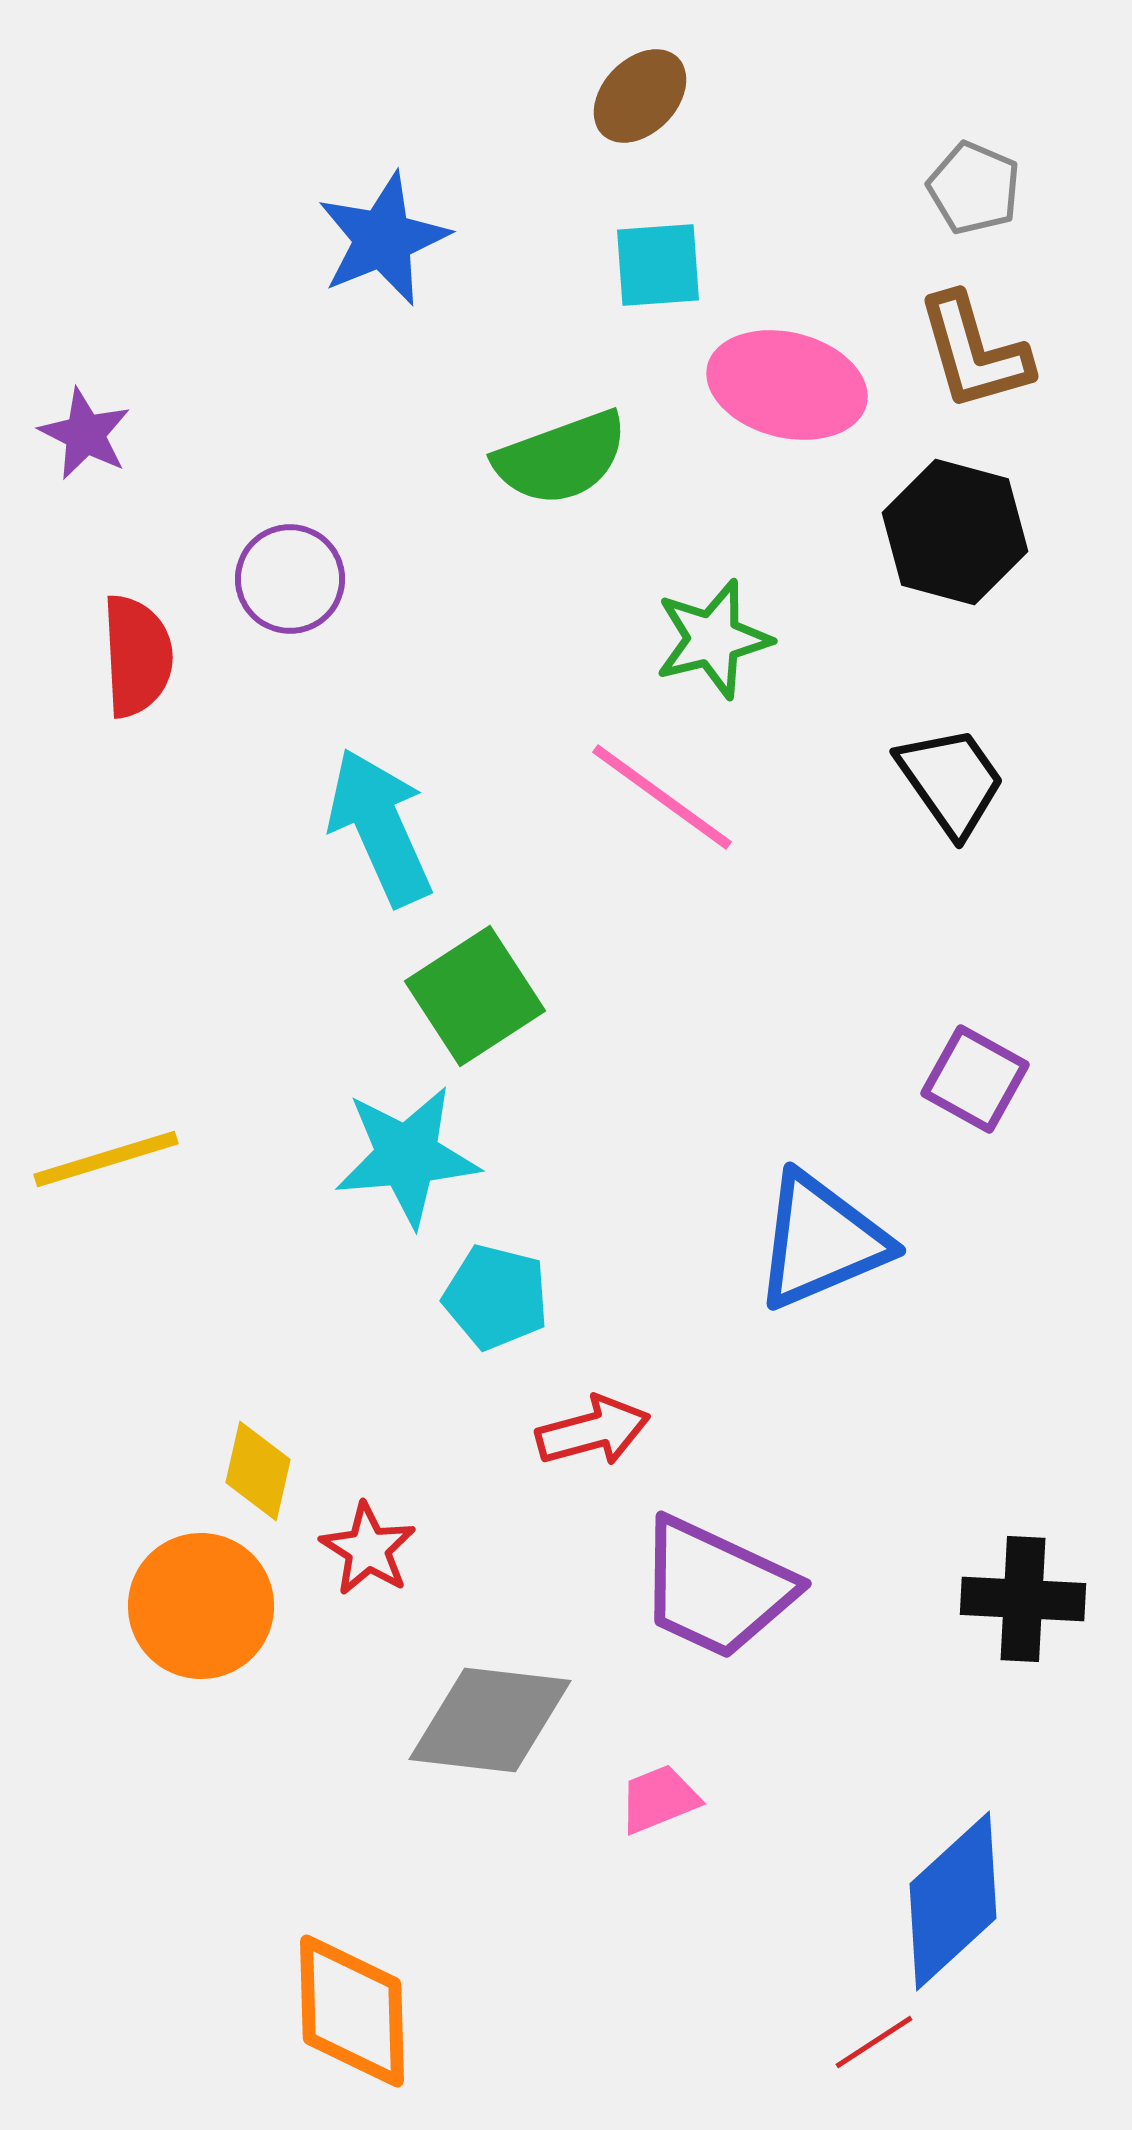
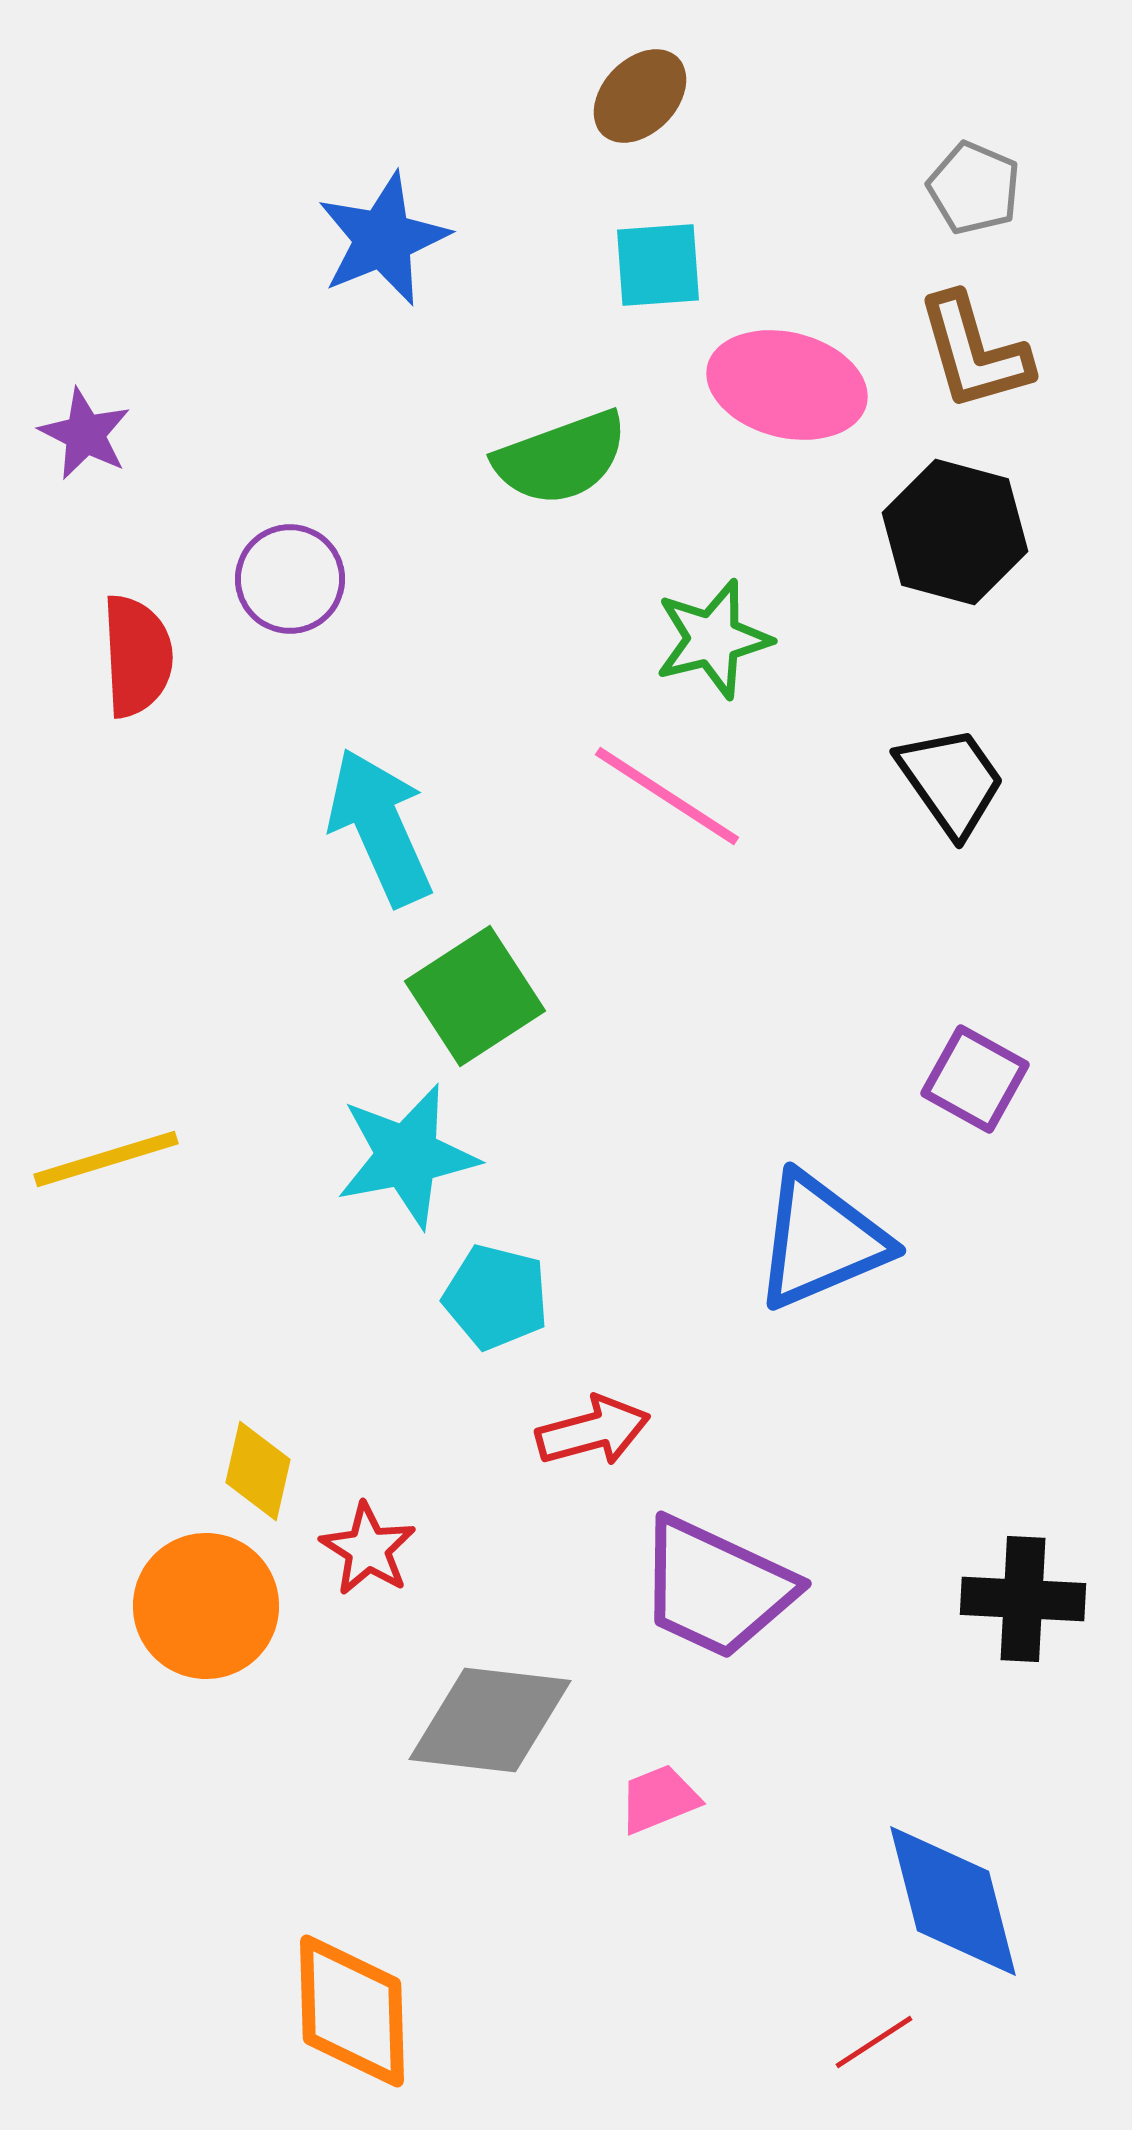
pink line: moved 5 px right, 1 px up; rotated 3 degrees counterclockwise
cyan star: rotated 6 degrees counterclockwise
orange circle: moved 5 px right
blue diamond: rotated 62 degrees counterclockwise
